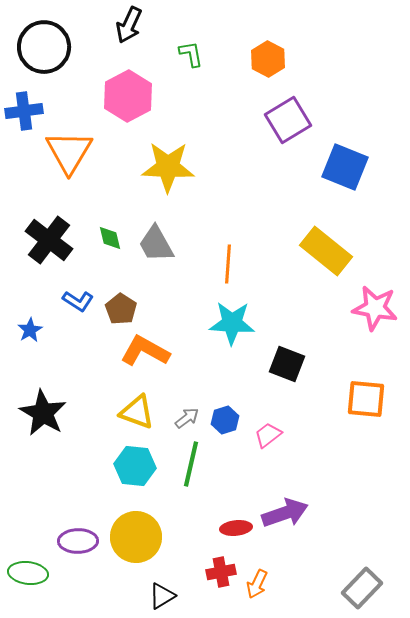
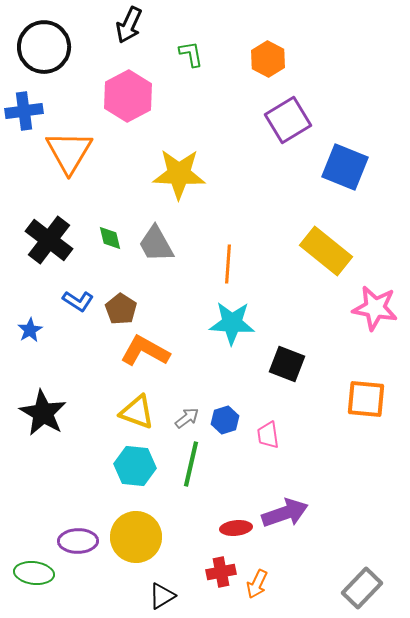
yellow star: moved 11 px right, 7 px down
pink trapezoid: rotated 60 degrees counterclockwise
green ellipse: moved 6 px right
